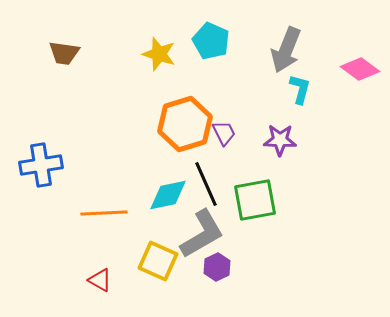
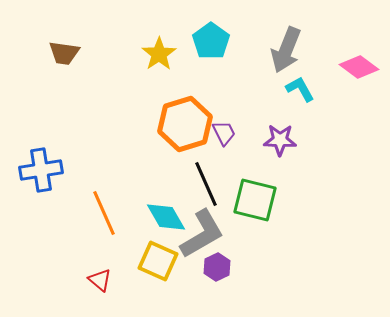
cyan pentagon: rotated 12 degrees clockwise
yellow star: rotated 20 degrees clockwise
pink diamond: moved 1 px left, 2 px up
cyan L-shape: rotated 44 degrees counterclockwise
blue cross: moved 5 px down
cyan diamond: moved 2 px left, 22 px down; rotated 72 degrees clockwise
green square: rotated 24 degrees clockwise
orange line: rotated 69 degrees clockwise
red triangle: rotated 10 degrees clockwise
